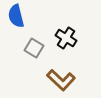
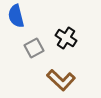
gray square: rotated 30 degrees clockwise
